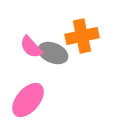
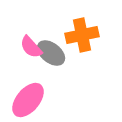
orange cross: moved 1 px up
gray ellipse: moved 2 px left; rotated 16 degrees clockwise
